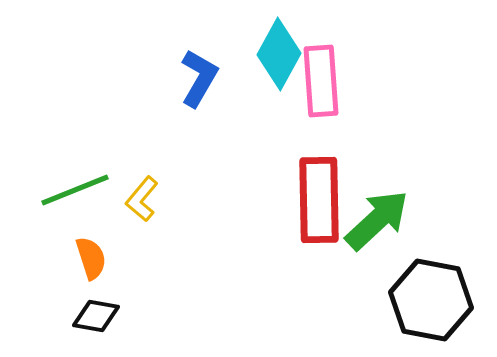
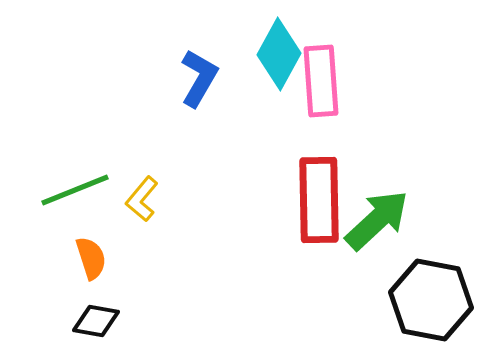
black diamond: moved 5 px down
